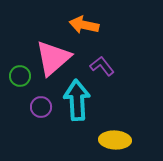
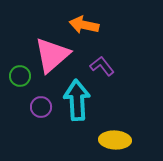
pink triangle: moved 1 px left, 3 px up
